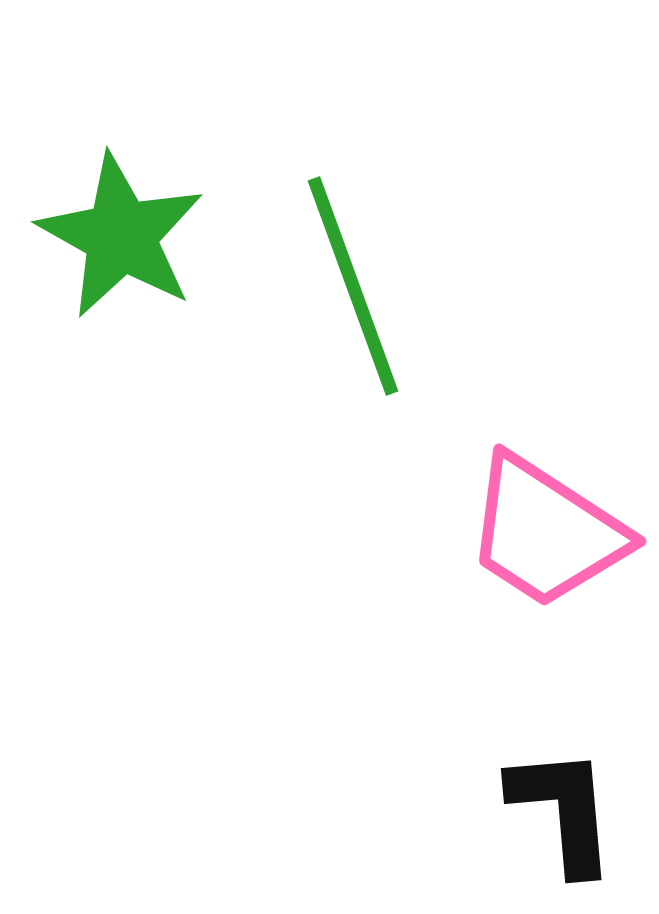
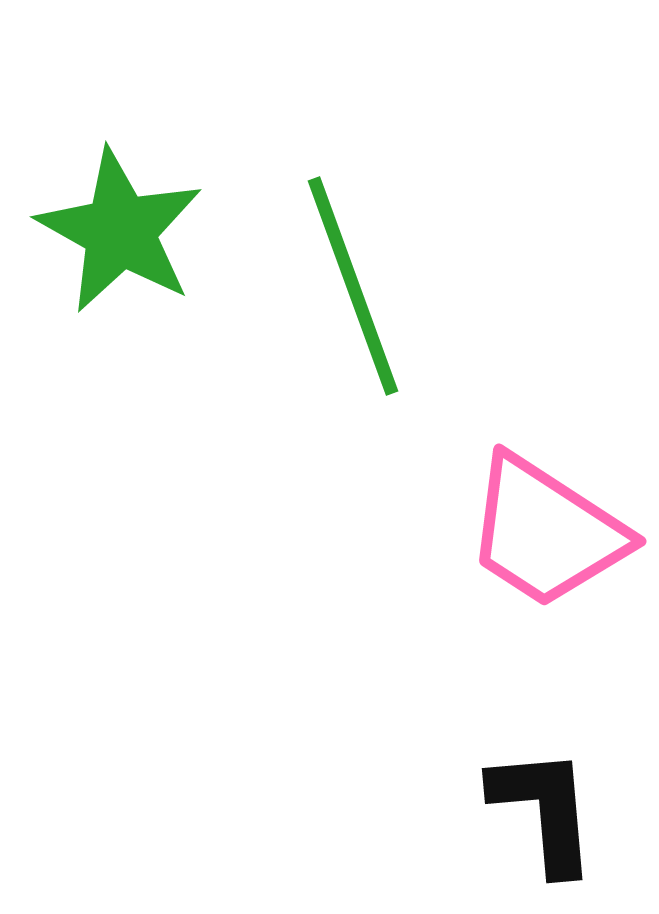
green star: moved 1 px left, 5 px up
black L-shape: moved 19 px left
